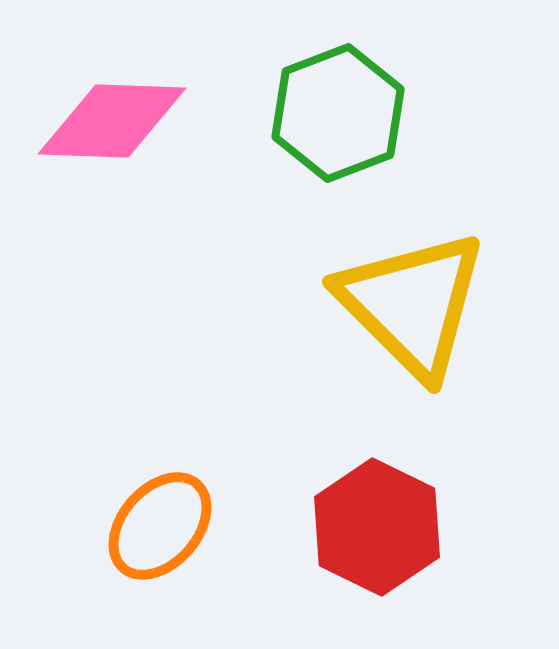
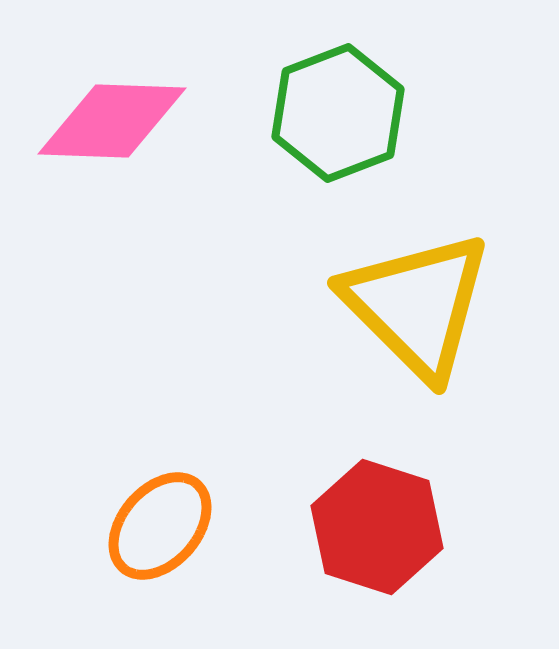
yellow triangle: moved 5 px right, 1 px down
red hexagon: rotated 8 degrees counterclockwise
